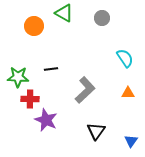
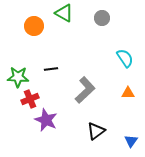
red cross: rotated 24 degrees counterclockwise
black triangle: rotated 18 degrees clockwise
